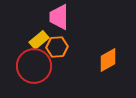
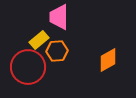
orange hexagon: moved 4 px down
red circle: moved 6 px left, 1 px down
